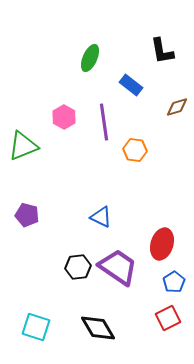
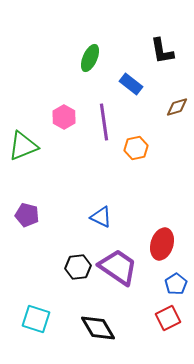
blue rectangle: moved 1 px up
orange hexagon: moved 1 px right, 2 px up; rotated 20 degrees counterclockwise
blue pentagon: moved 2 px right, 2 px down
cyan square: moved 8 px up
